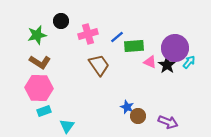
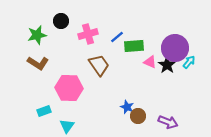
brown L-shape: moved 2 px left, 1 px down
pink hexagon: moved 30 px right
